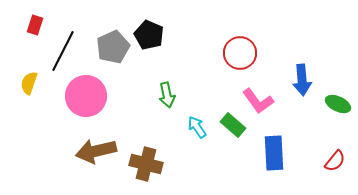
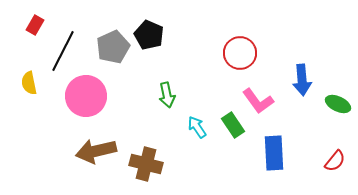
red rectangle: rotated 12 degrees clockwise
yellow semicircle: rotated 30 degrees counterclockwise
green rectangle: rotated 15 degrees clockwise
